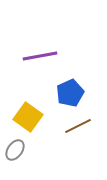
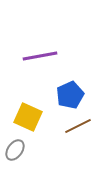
blue pentagon: moved 2 px down
yellow square: rotated 12 degrees counterclockwise
